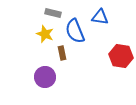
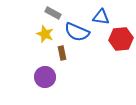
gray rectangle: rotated 14 degrees clockwise
blue triangle: moved 1 px right
blue semicircle: moved 2 px right, 1 px down; rotated 45 degrees counterclockwise
red hexagon: moved 17 px up; rotated 15 degrees counterclockwise
